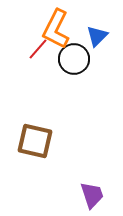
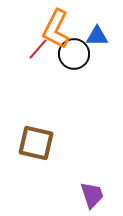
blue triangle: rotated 45 degrees clockwise
black circle: moved 5 px up
brown square: moved 1 px right, 2 px down
